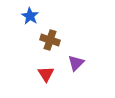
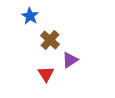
brown cross: rotated 24 degrees clockwise
purple triangle: moved 6 px left, 3 px up; rotated 12 degrees clockwise
